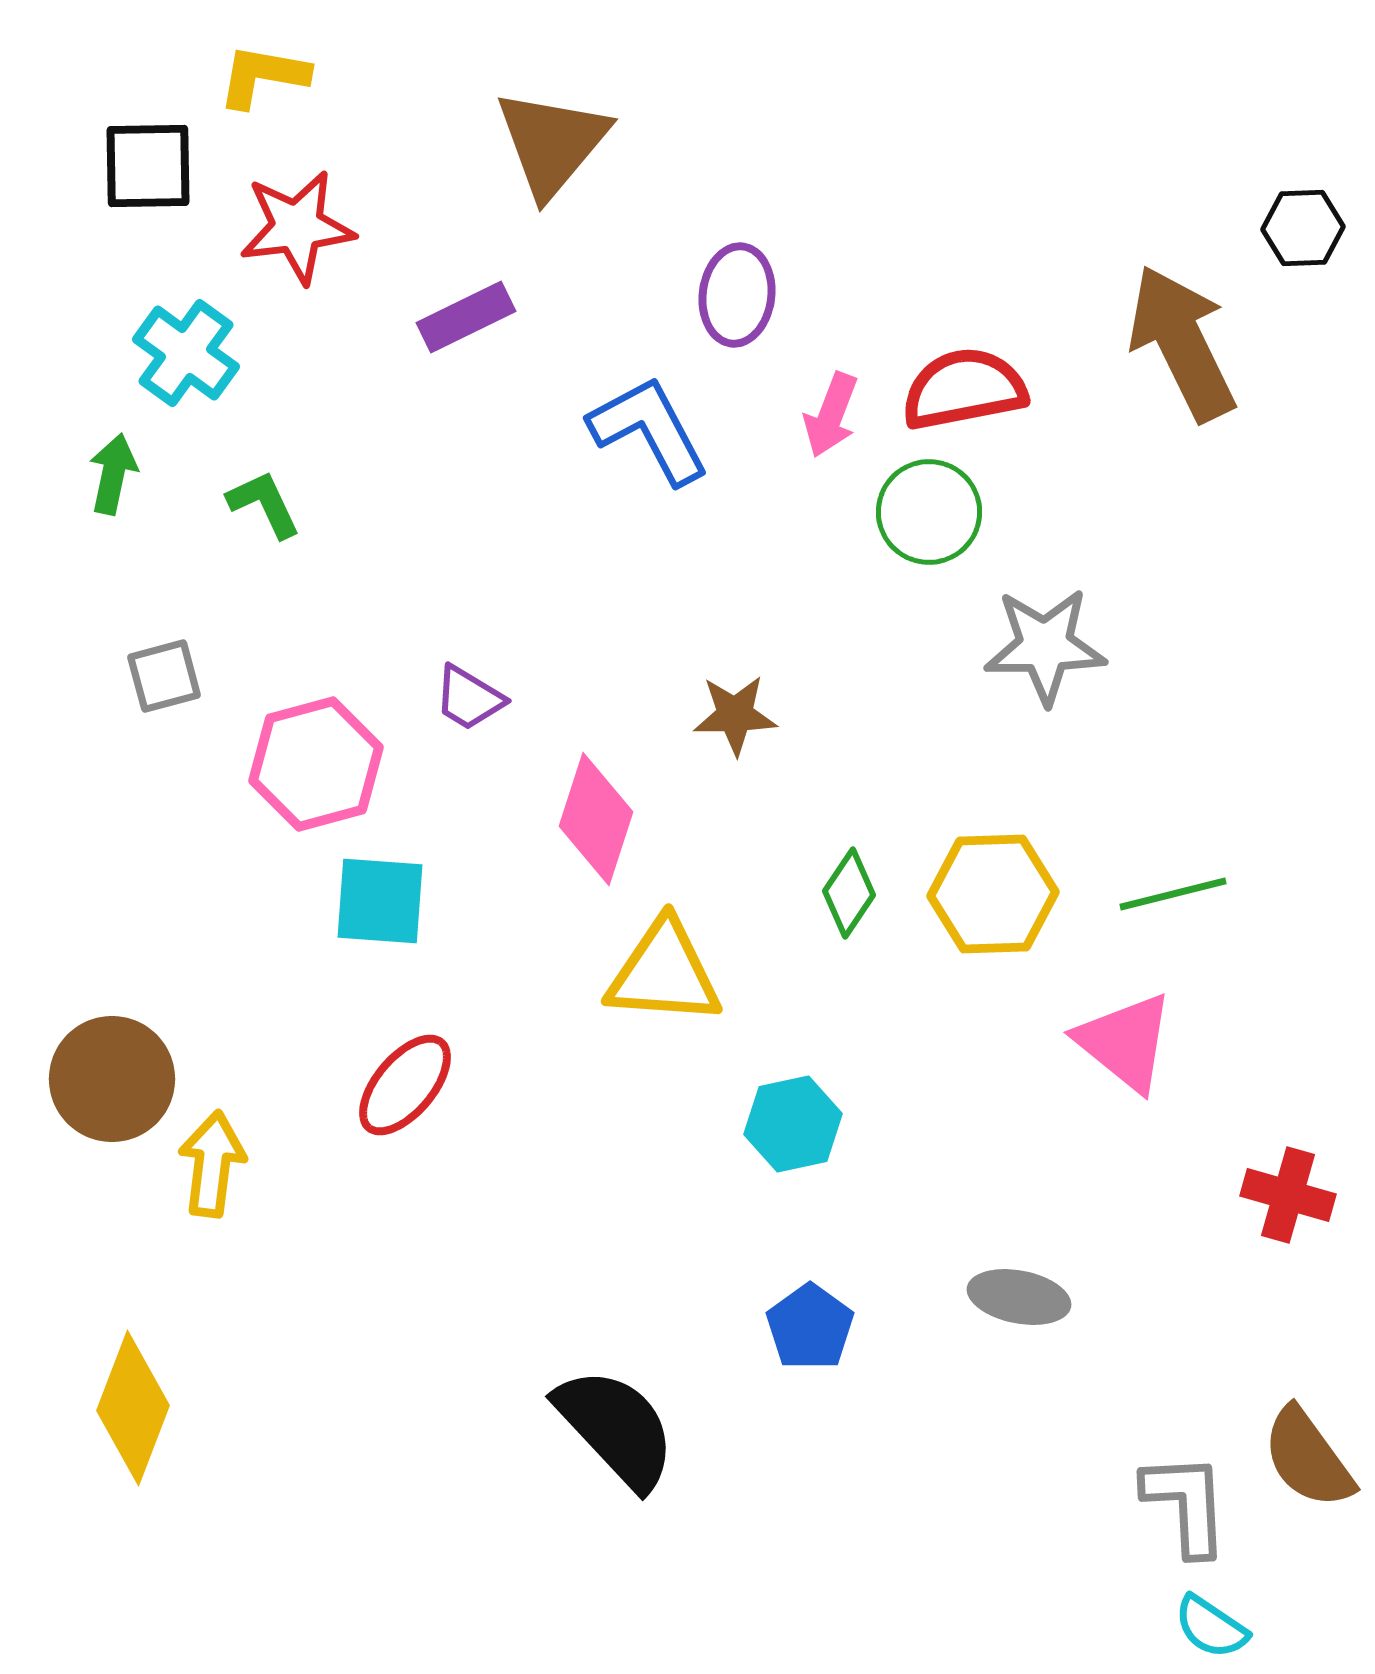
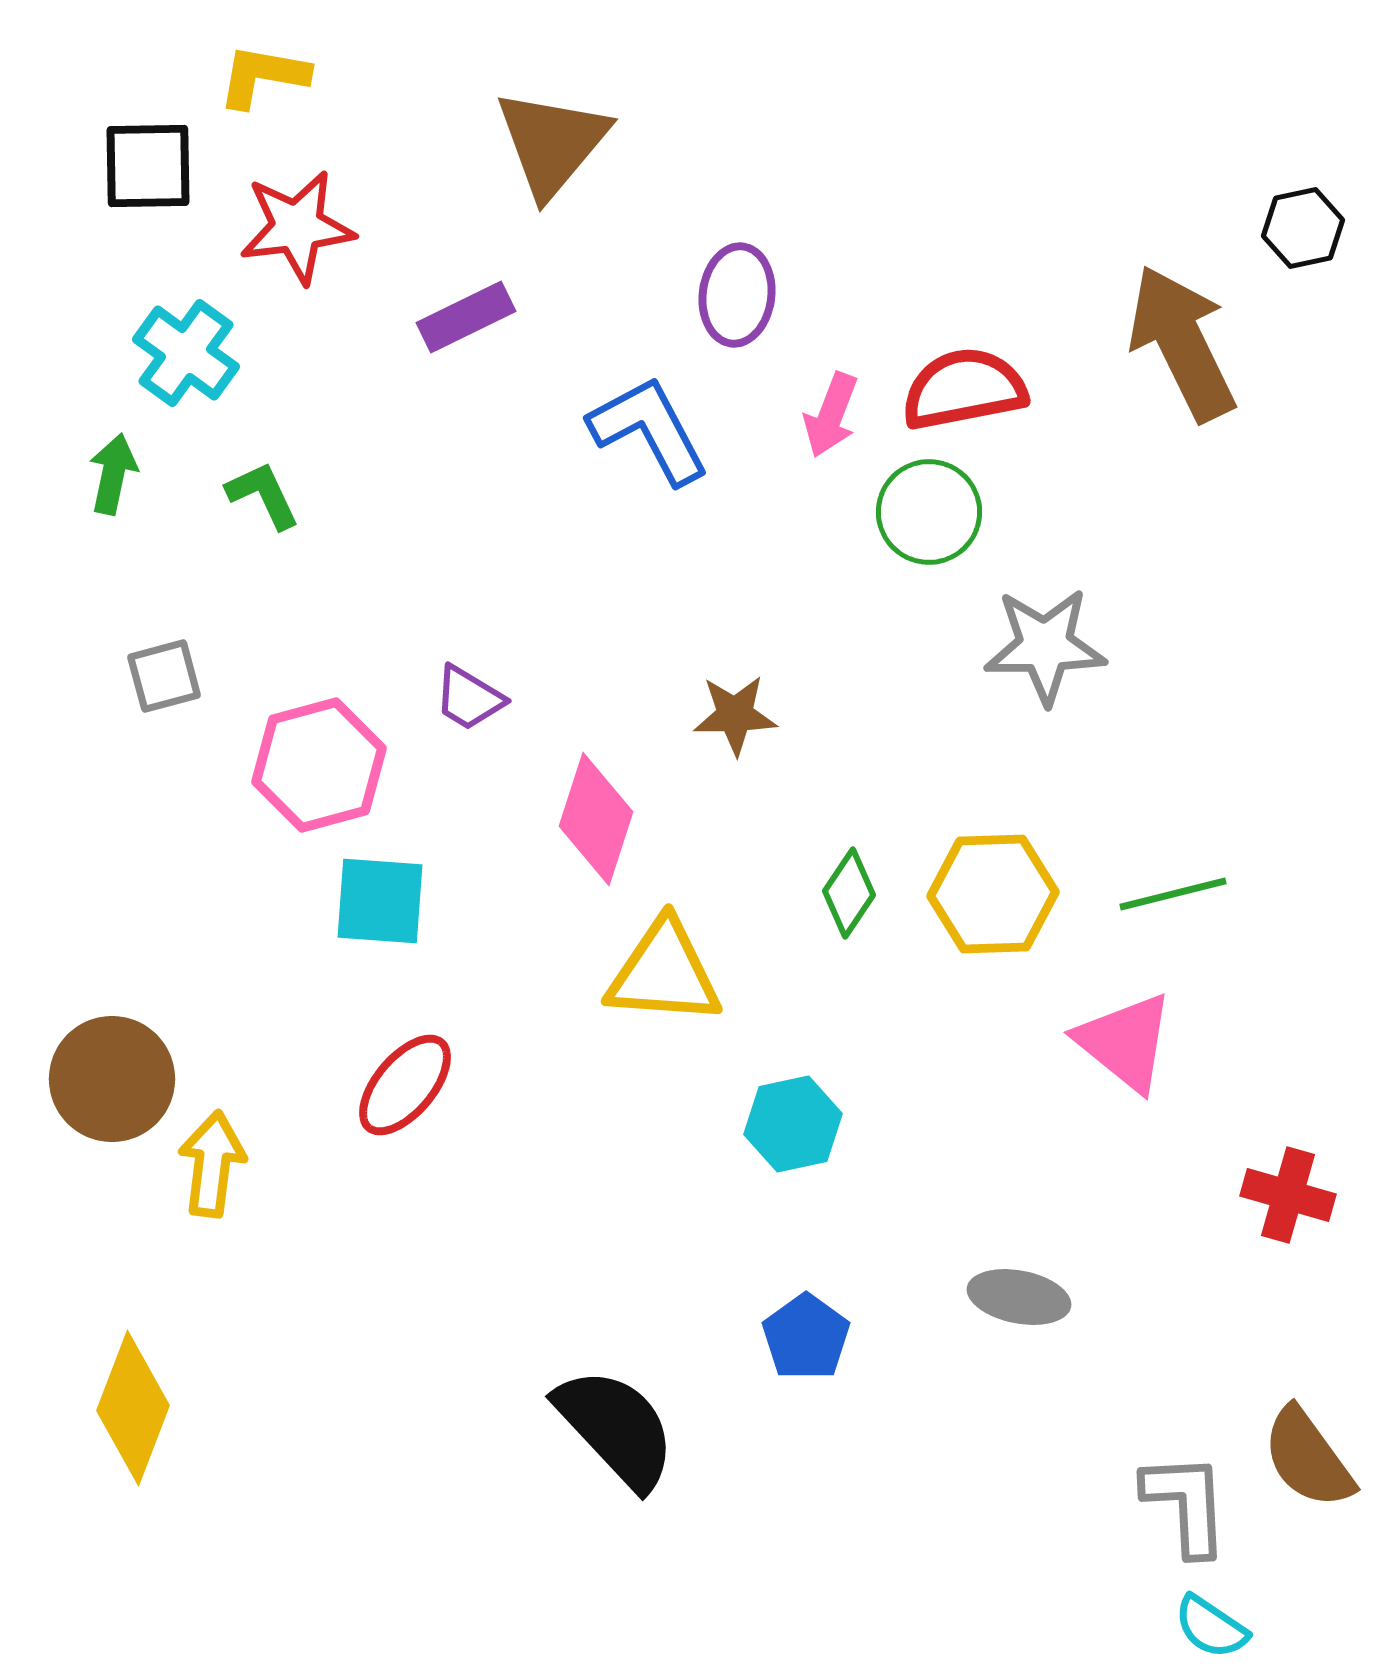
black hexagon: rotated 10 degrees counterclockwise
green L-shape: moved 1 px left, 9 px up
pink hexagon: moved 3 px right, 1 px down
blue pentagon: moved 4 px left, 10 px down
